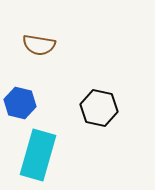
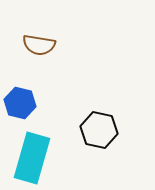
black hexagon: moved 22 px down
cyan rectangle: moved 6 px left, 3 px down
